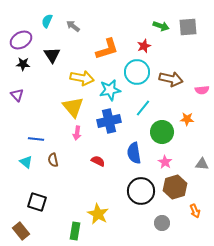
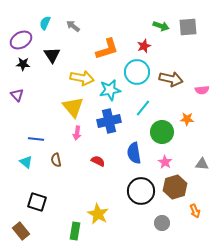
cyan semicircle: moved 2 px left, 2 px down
brown semicircle: moved 3 px right
